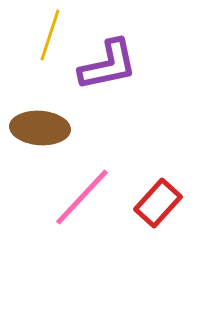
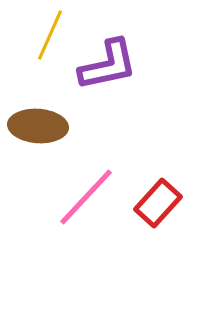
yellow line: rotated 6 degrees clockwise
brown ellipse: moved 2 px left, 2 px up
pink line: moved 4 px right
